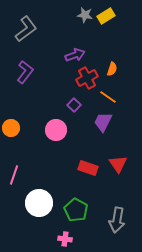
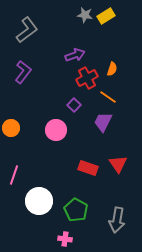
gray L-shape: moved 1 px right, 1 px down
purple L-shape: moved 2 px left
white circle: moved 2 px up
